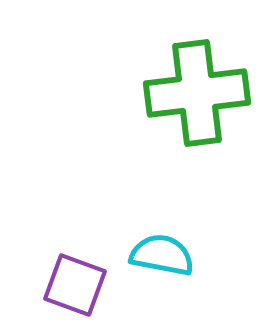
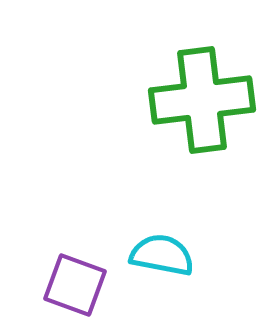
green cross: moved 5 px right, 7 px down
